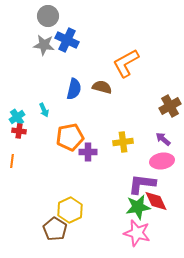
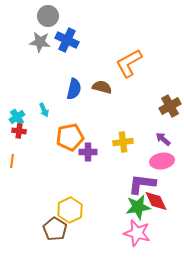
gray star: moved 4 px left, 3 px up
orange L-shape: moved 3 px right
